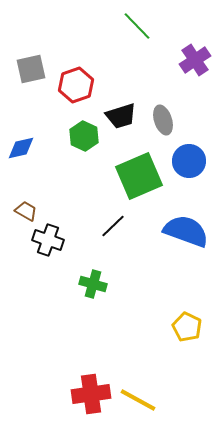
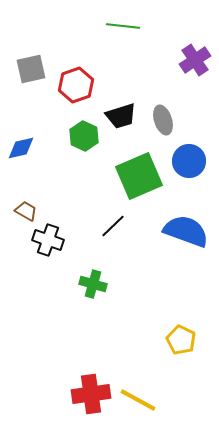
green line: moved 14 px left; rotated 40 degrees counterclockwise
yellow pentagon: moved 6 px left, 13 px down
